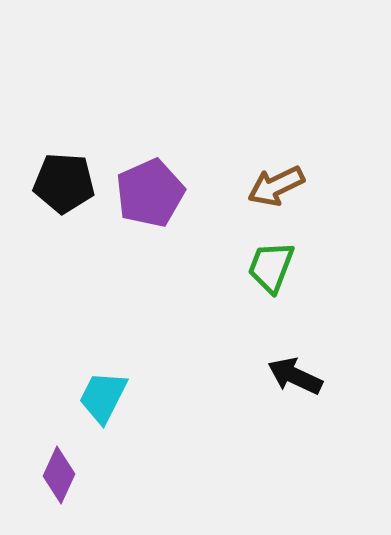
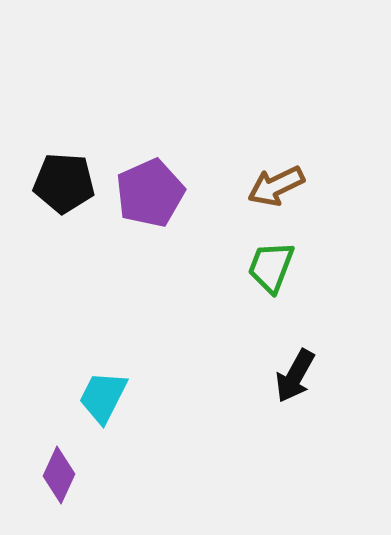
black arrow: rotated 86 degrees counterclockwise
